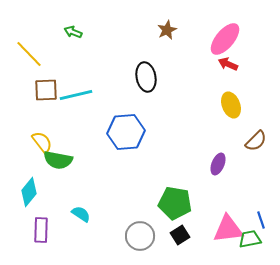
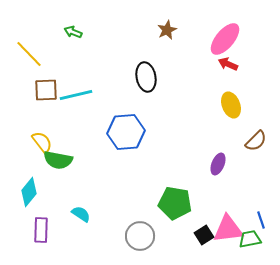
black square: moved 24 px right
